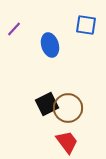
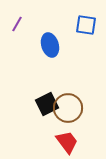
purple line: moved 3 px right, 5 px up; rotated 14 degrees counterclockwise
